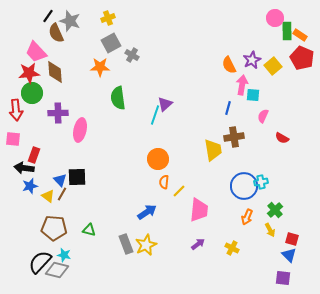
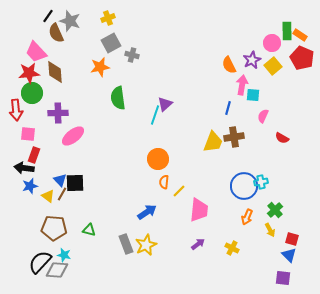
pink circle at (275, 18): moved 3 px left, 25 px down
gray cross at (132, 55): rotated 16 degrees counterclockwise
orange star at (100, 67): rotated 12 degrees counterclockwise
pink ellipse at (80, 130): moved 7 px left, 6 px down; rotated 40 degrees clockwise
pink square at (13, 139): moved 15 px right, 5 px up
yellow trapezoid at (213, 150): moved 8 px up; rotated 30 degrees clockwise
black square at (77, 177): moved 2 px left, 6 px down
gray diamond at (57, 270): rotated 10 degrees counterclockwise
